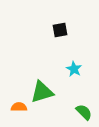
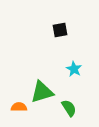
green semicircle: moved 15 px left, 4 px up; rotated 12 degrees clockwise
